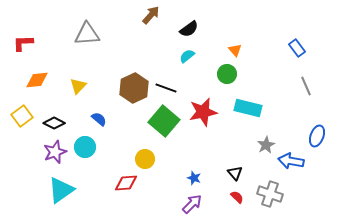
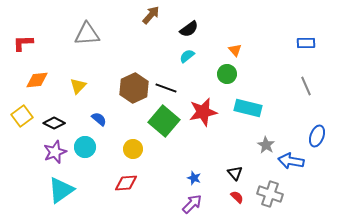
blue rectangle: moved 9 px right, 5 px up; rotated 54 degrees counterclockwise
gray star: rotated 12 degrees counterclockwise
yellow circle: moved 12 px left, 10 px up
